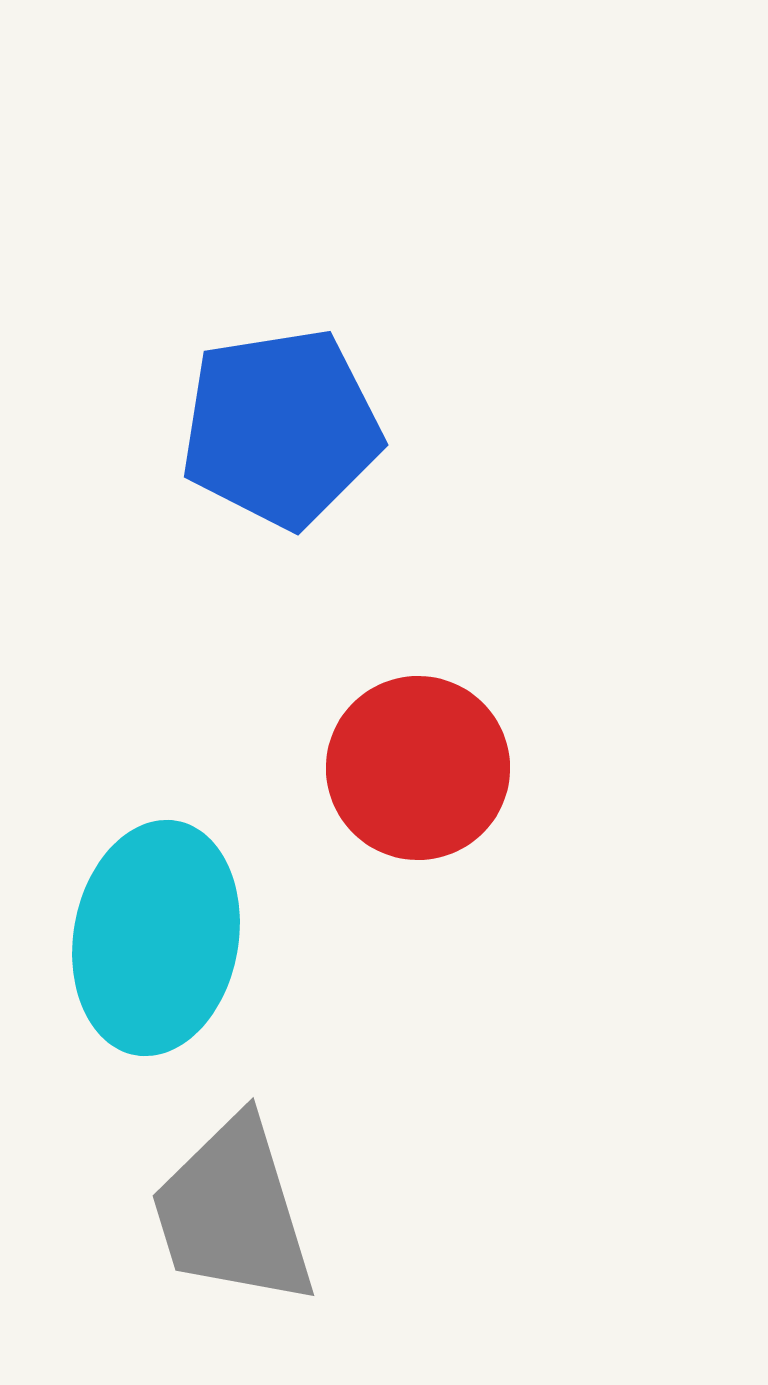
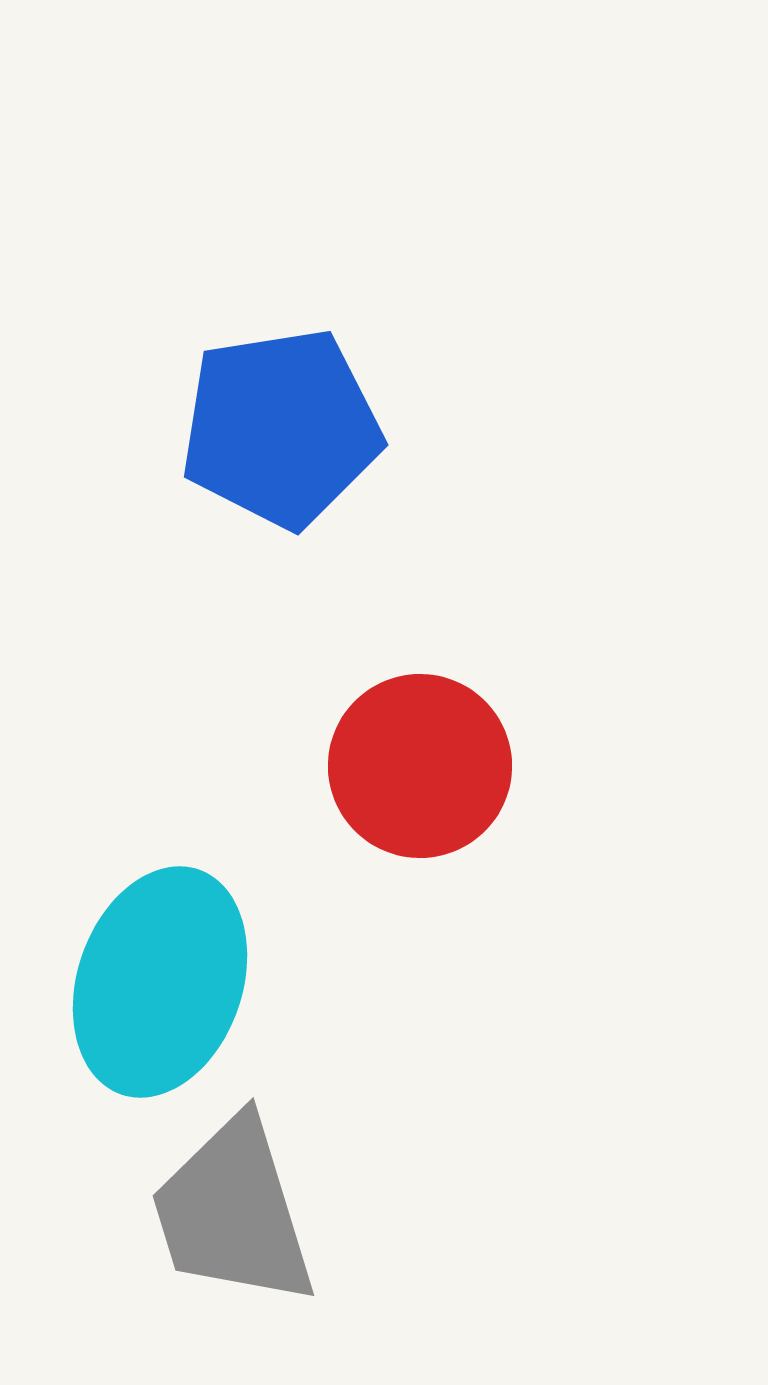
red circle: moved 2 px right, 2 px up
cyan ellipse: moved 4 px right, 44 px down; rotated 9 degrees clockwise
